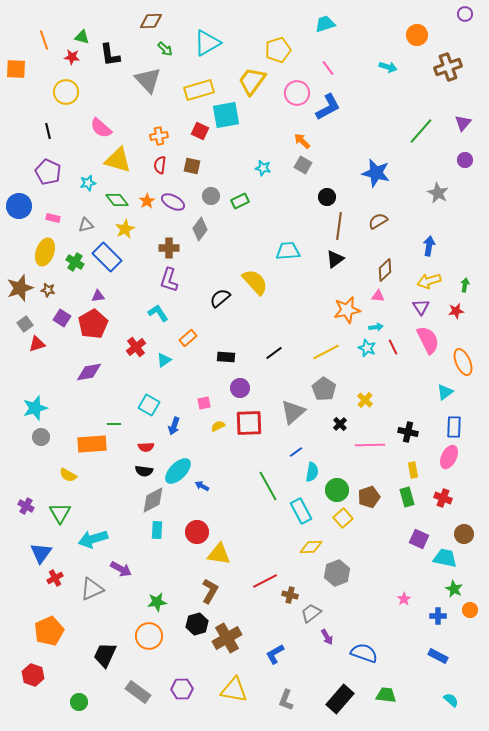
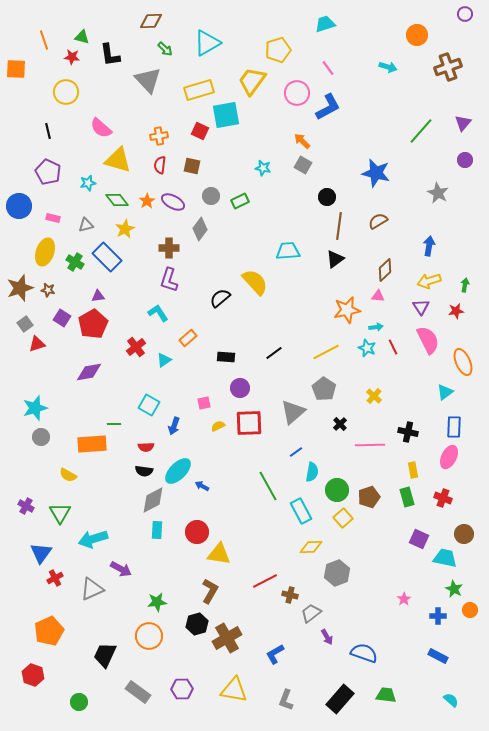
yellow cross at (365, 400): moved 9 px right, 4 px up
